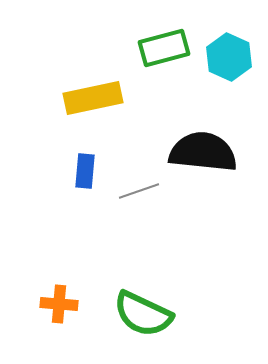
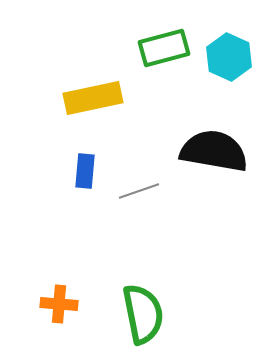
black semicircle: moved 11 px right, 1 px up; rotated 4 degrees clockwise
green semicircle: rotated 126 degrees counterclockwise
